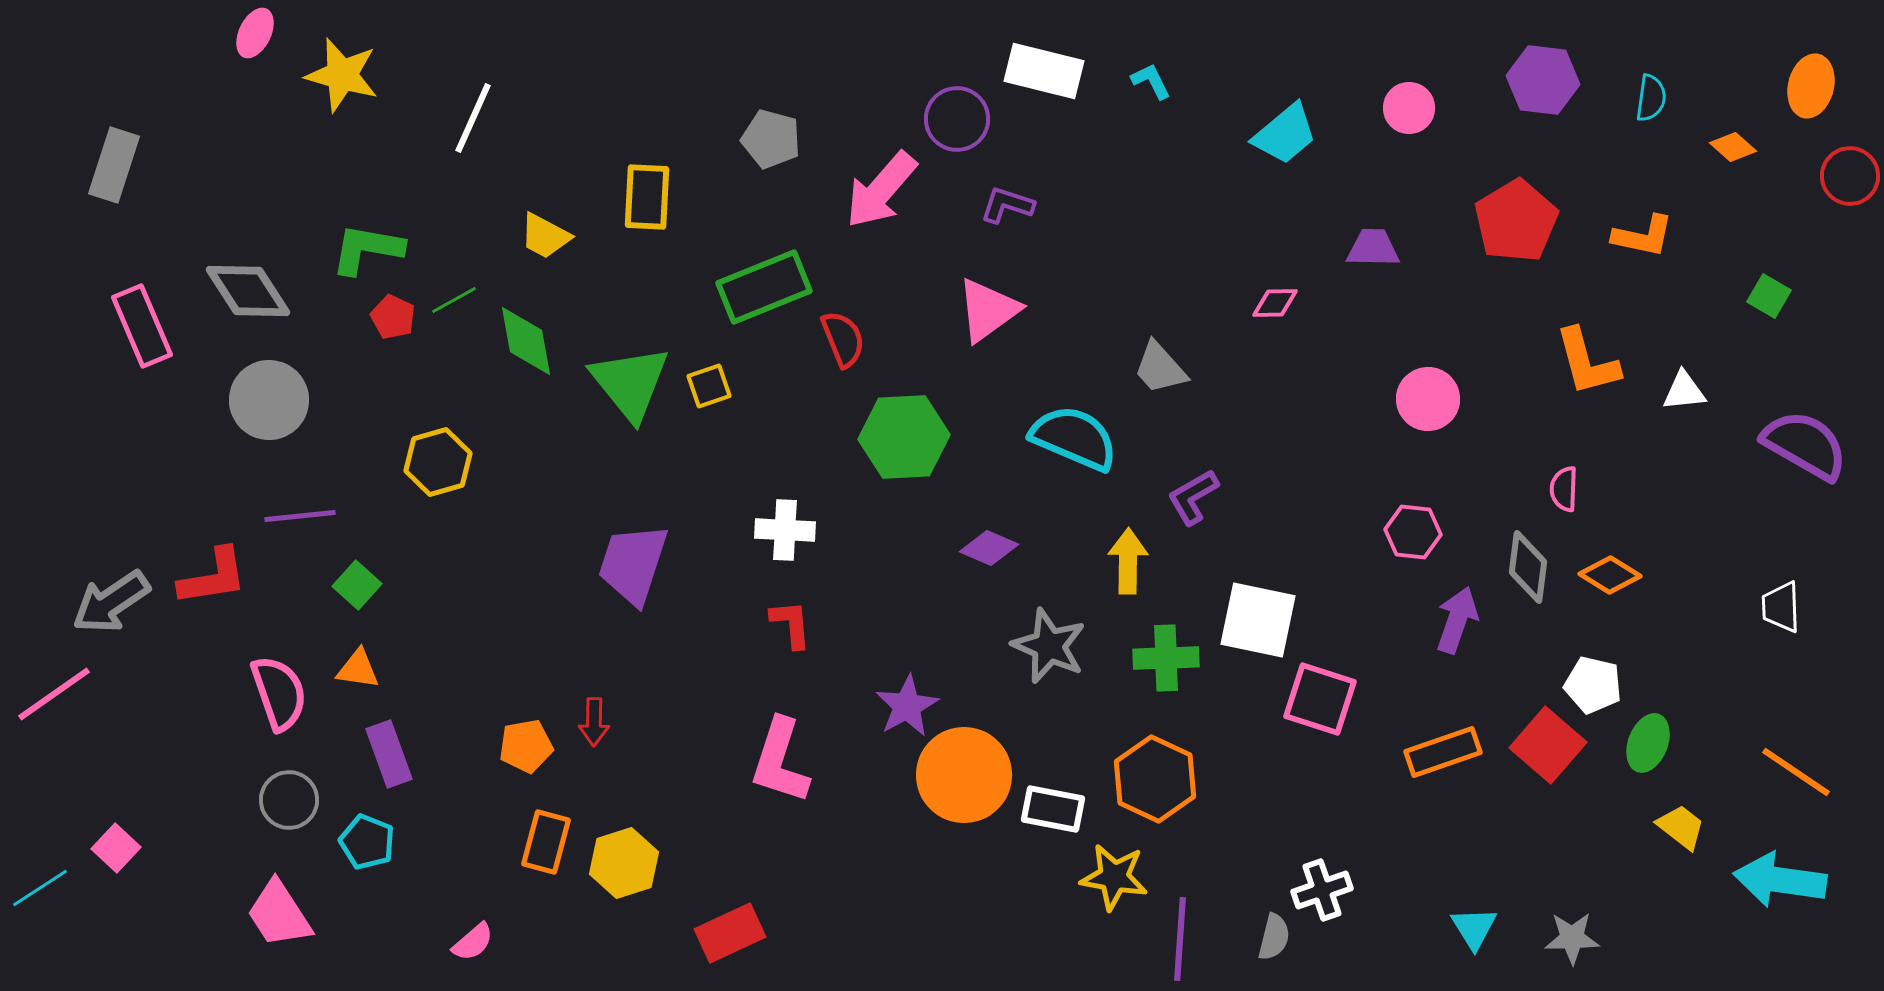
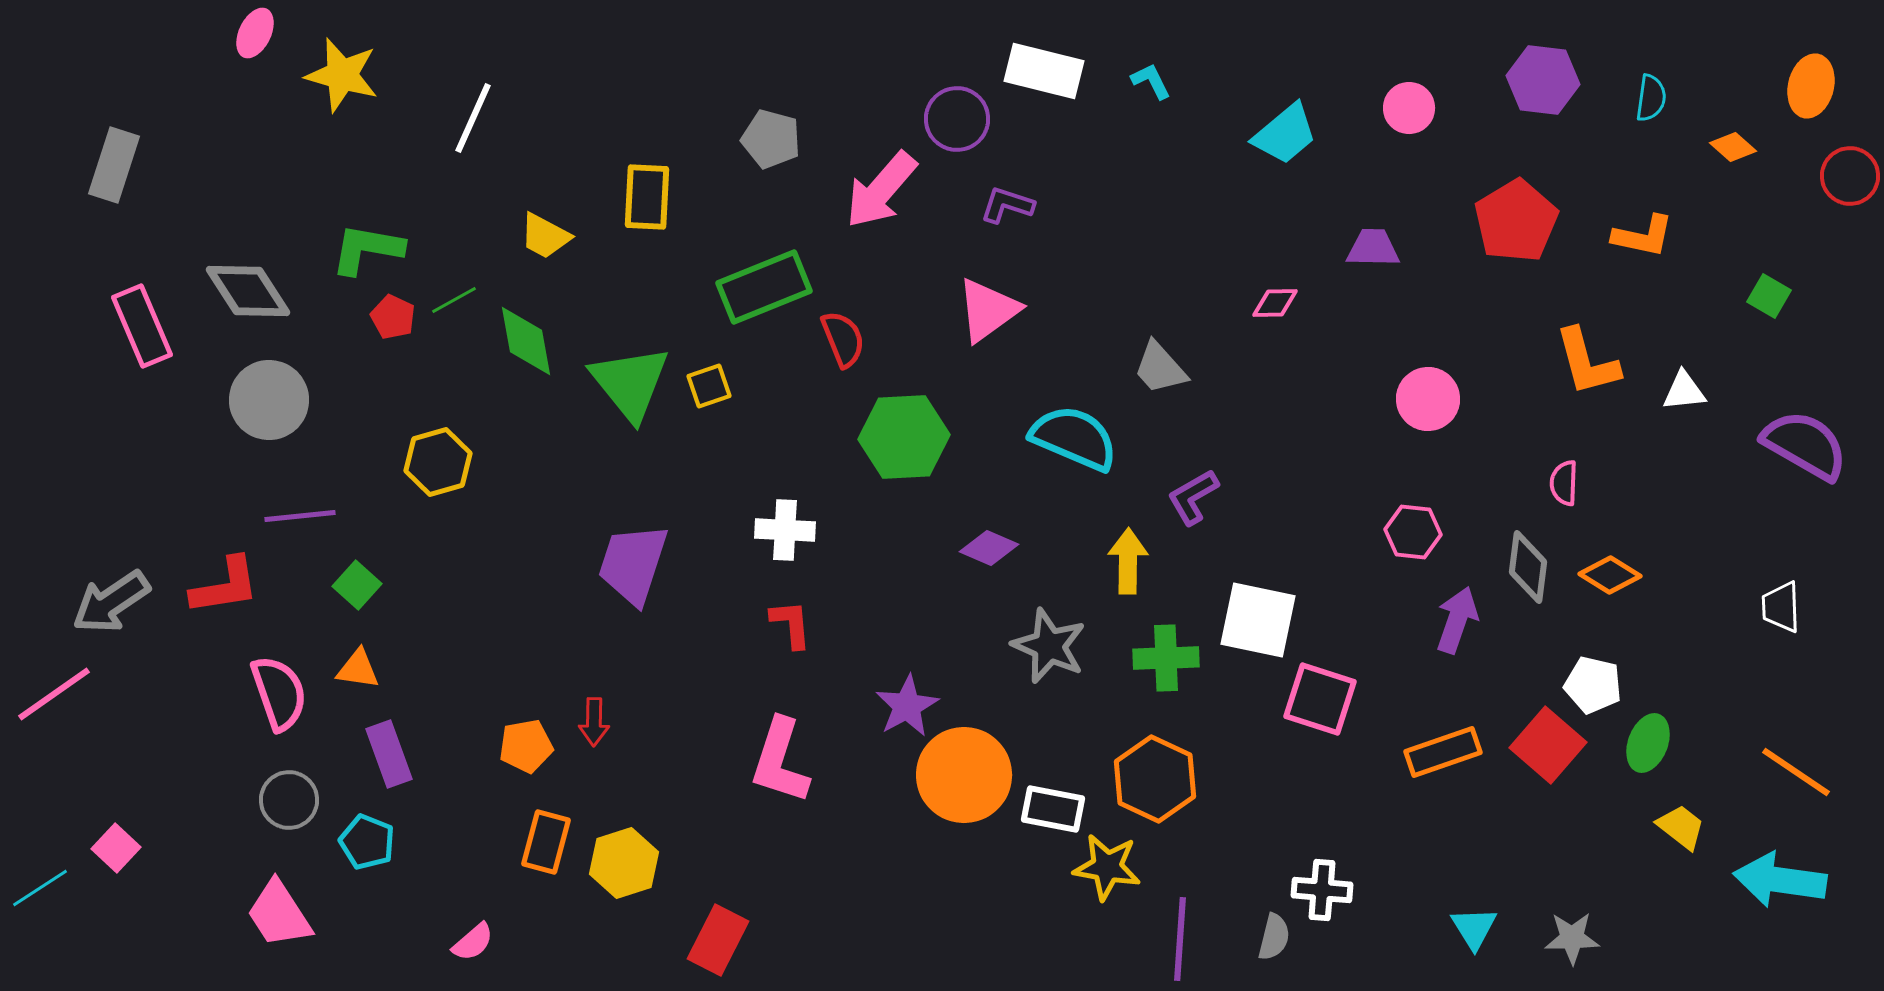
pink semicircle at (1564, 489): moved 6 px up
red L-shape at (213, 577): moved 12 px right, 9 px down
yellow star at (1114, 877): moved 7 px left, 10 px up
white cross at (1322, 890): rotated 24 degrees clockwise
red rectangle at (730, 933): moved 12 px left, 7 px down; rotated 38 degrees counterclockwise
